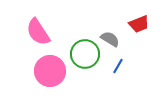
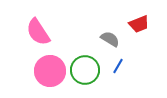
green circle: moved 16 px down
